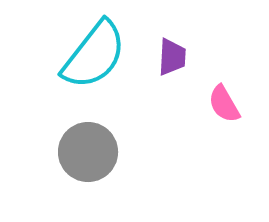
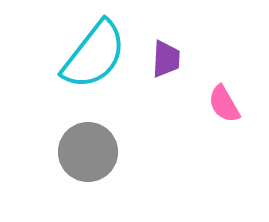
purple trapezoid: moved 6 px left, 2 px down
